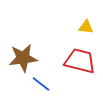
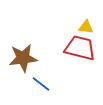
red trapezoid: moved 13 px up
